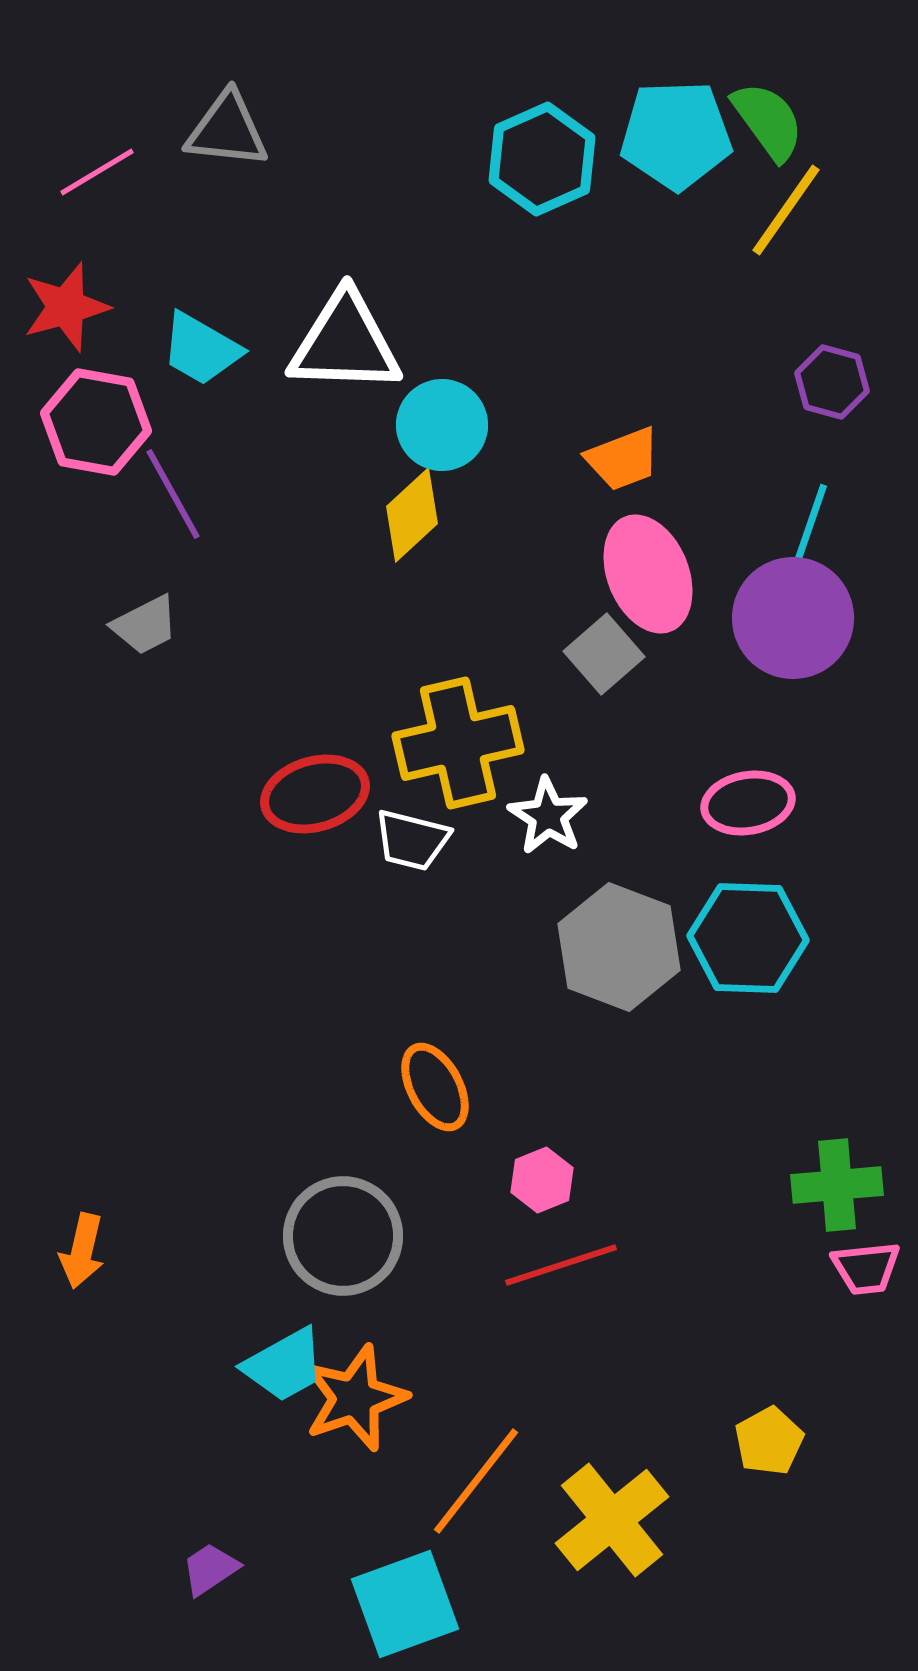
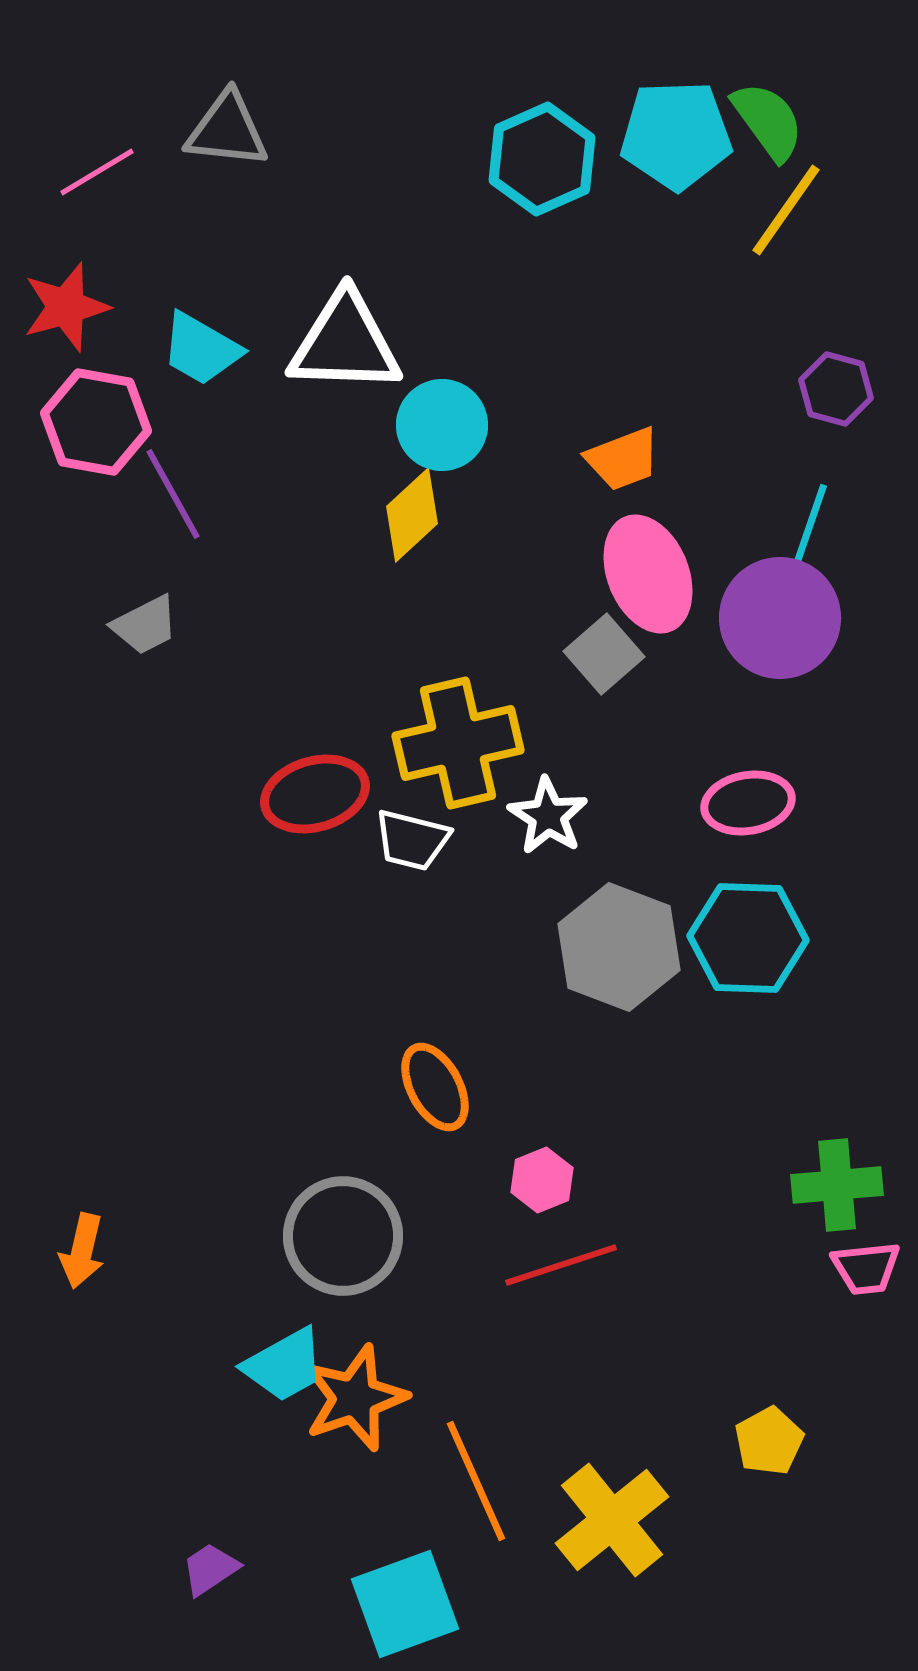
purple hexagon at (832, 382): moved 4 px right, 7 px down
purple circle at (793, 618): moved 13 px left
orange line at (476, 1481): rotated 62 degrees counterclockwise
